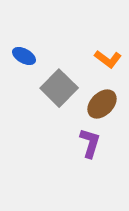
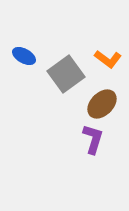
gray square: moved 7 px right, 14 px up; rotated 9 degrees clockwise
purple L-shape: moved 3 px right, 4 px up
